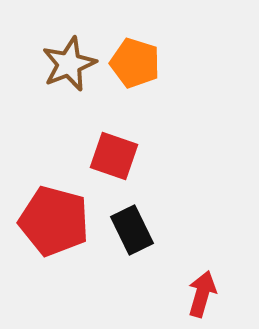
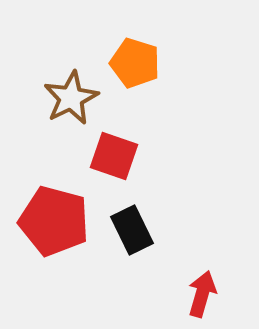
brown star: moved 2 px right, 34 px down; rotated 4 degrees counterclockwise
